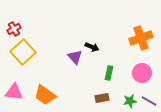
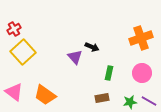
pink triangle: rotated 30 degrees clockwise
green star: moved 1 px down
